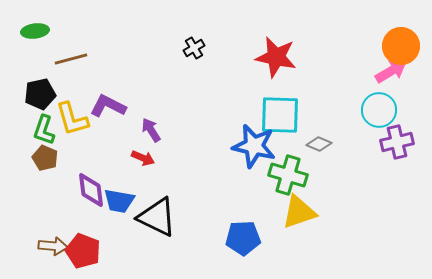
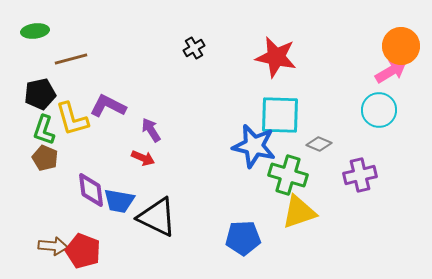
purple cross: moved 37 px left, 33 px down
